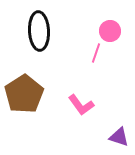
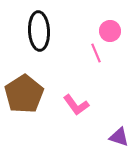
pink line: rotated 42 degrees counterclockwise
pink L-shape: moved 5 px left
